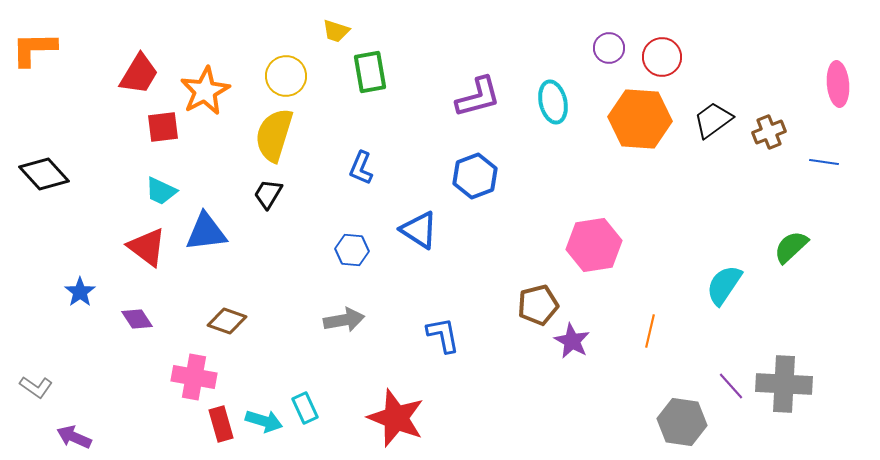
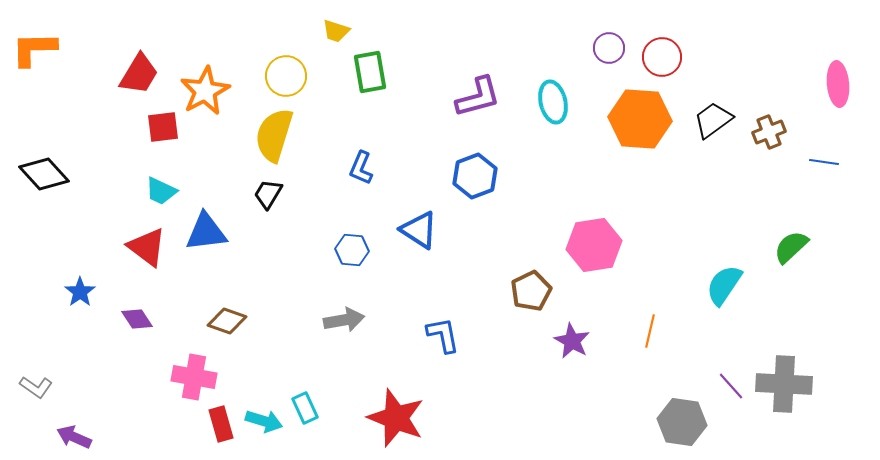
brown pentagon at (538, 305): moved 7 px left, 14 px up; rotated 12 degrees counterclockwise
